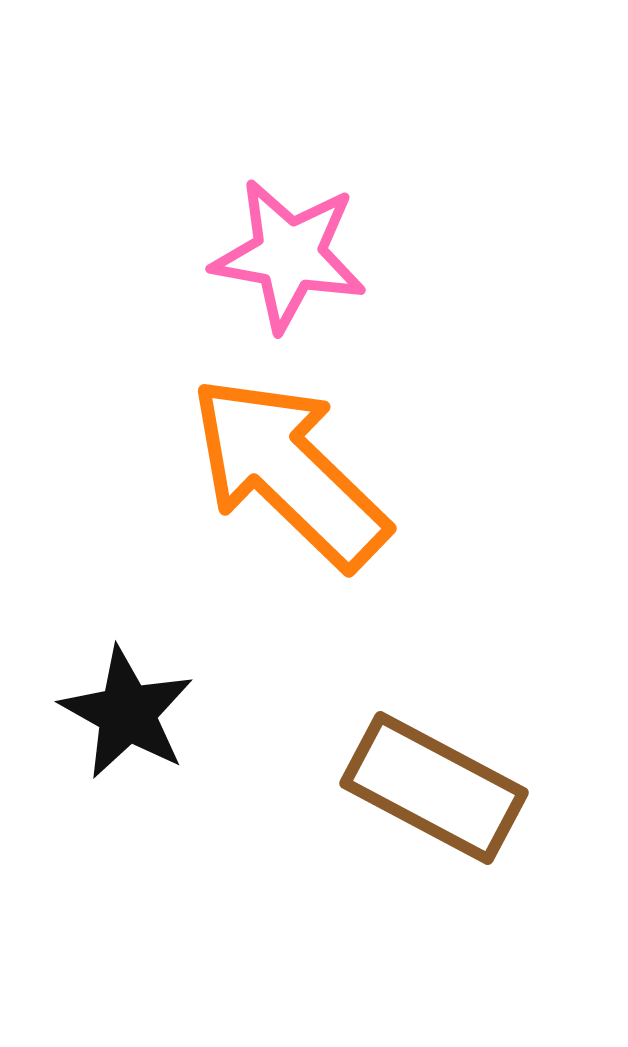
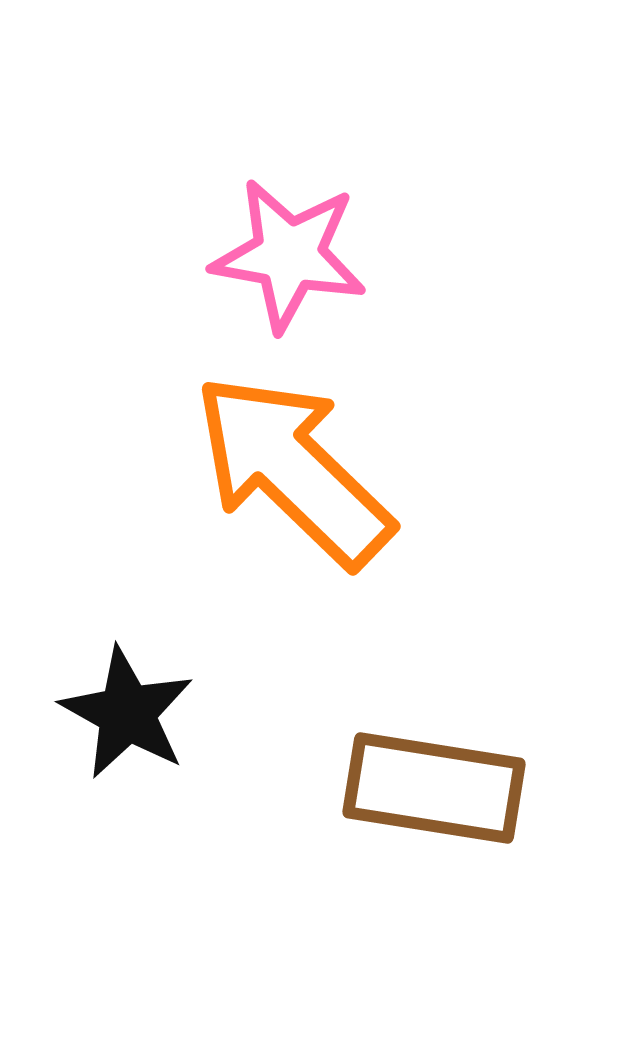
orange arrow: moved 4 px right, 2 px up
brown rectangle: rotated 19 degrees counterclockwise
